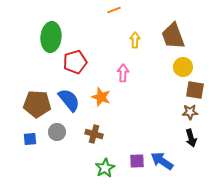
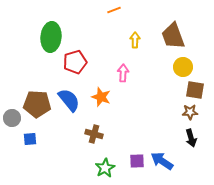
gray circle: moved 45 px left, 14 px up
